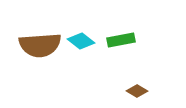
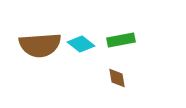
cyan diamond: moved 3 px down
brown diamond: moved 20 px left, 13 px up; rotated 50 degrees clockwise
